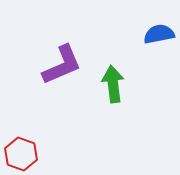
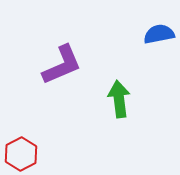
green arrow: moved 6 px right, 15 px down
red hexagon: rotated 12 degrees clockwise
